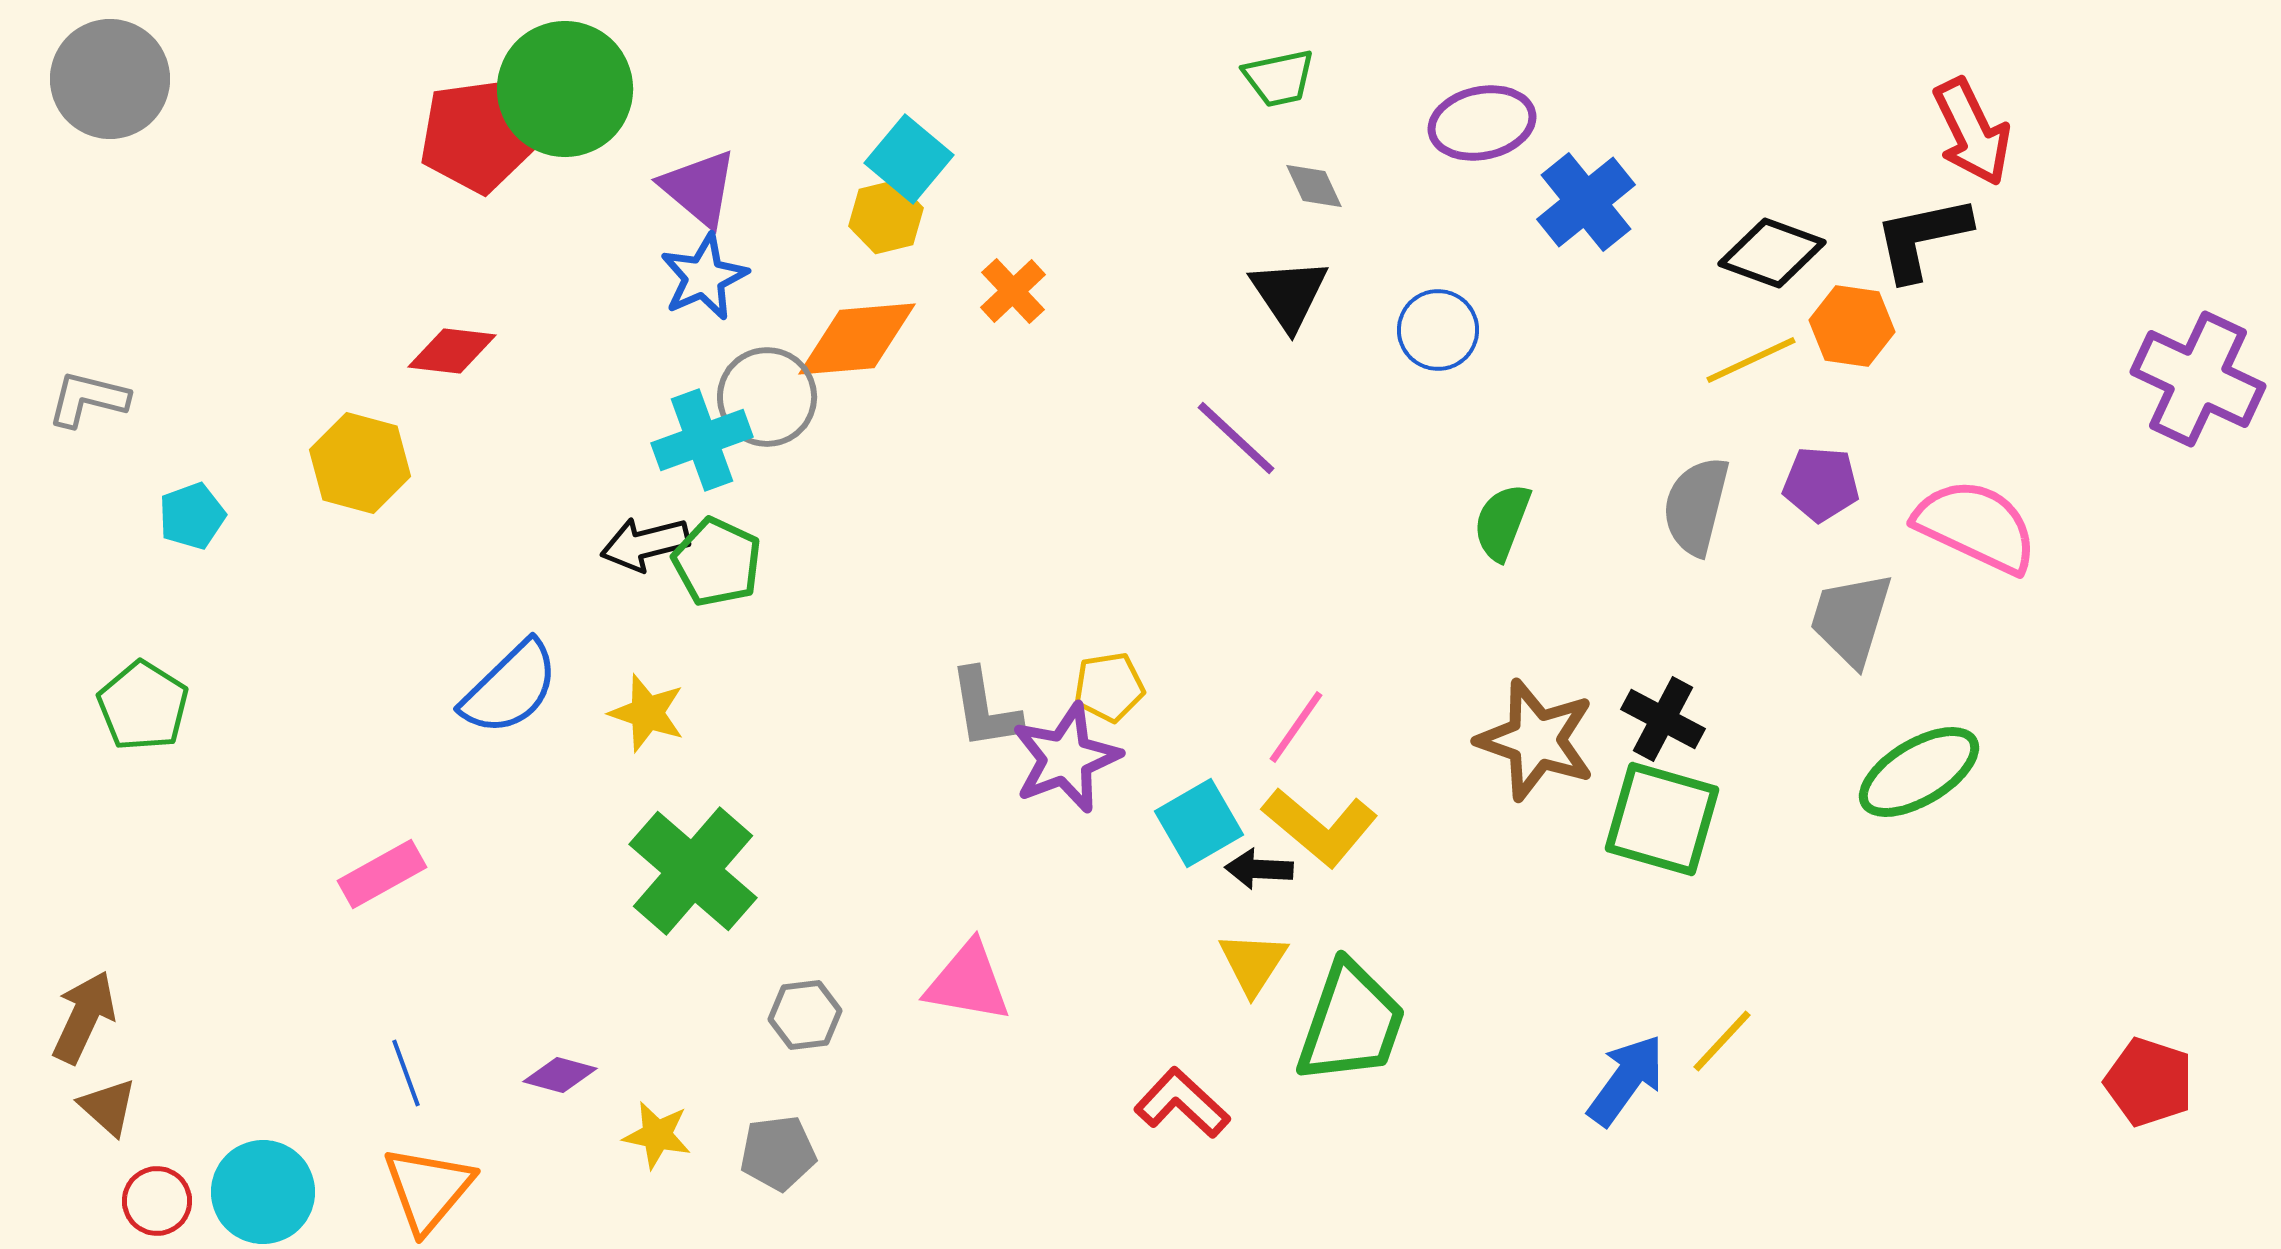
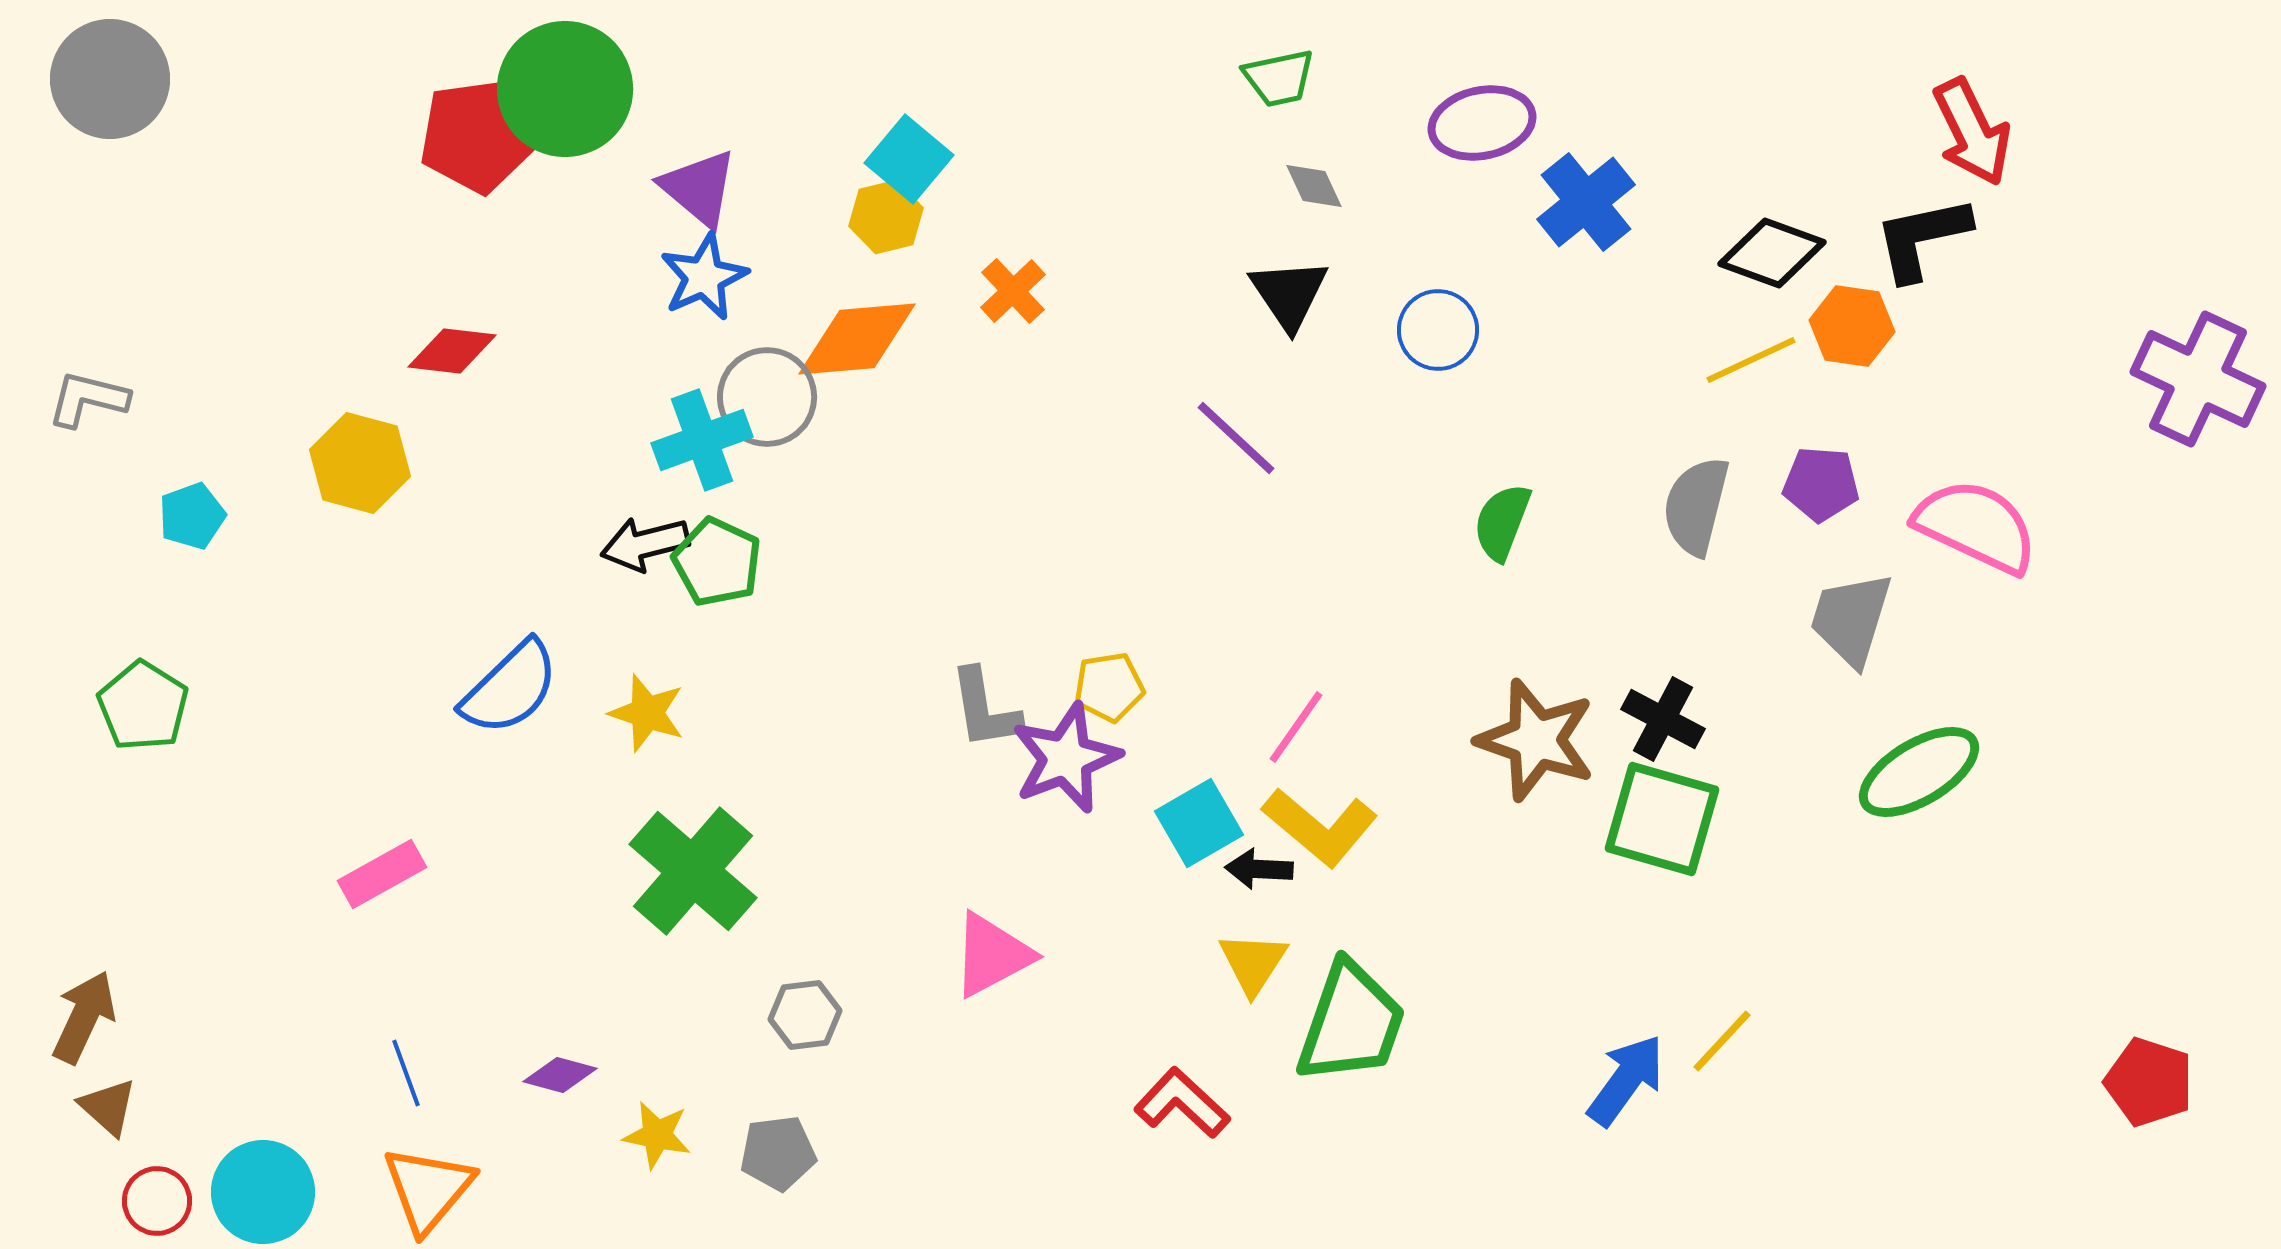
pink triangle at (968, 982): moved 24 px right, 27 px up; rotated 38 degrees counterclockwise
